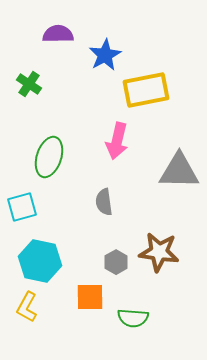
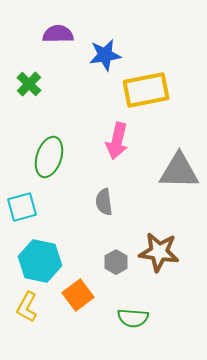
blue star: rotated 20 degrees clockwise
green cross: rotated 10 degrees clockwise
orange square: moved 12 px left, 2 px up; rotated 36 degrees counterclockwise
